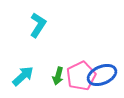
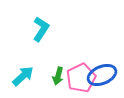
cyan L-shape: moved 3 px right, 4 px down
pink pentagon: moved 2 px down
